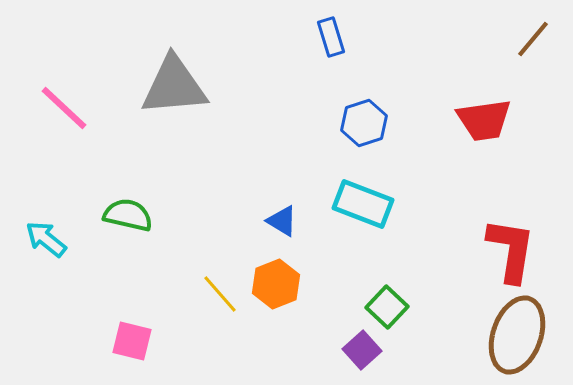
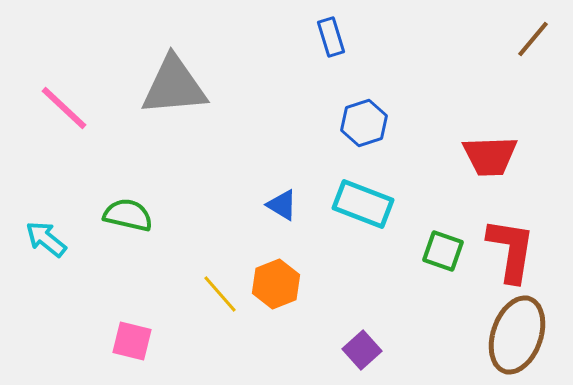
red trapezoid: moved 6 px right, 36 px down; rotated 6 degrees clockwise
blue triangle: moved 16 px up
green square: moved 56 px right, 56 px up; rotated 24 degrees counterclockwise
